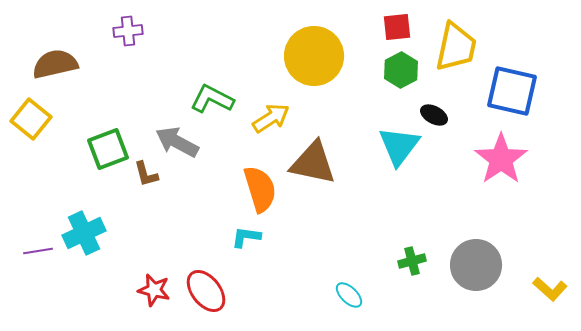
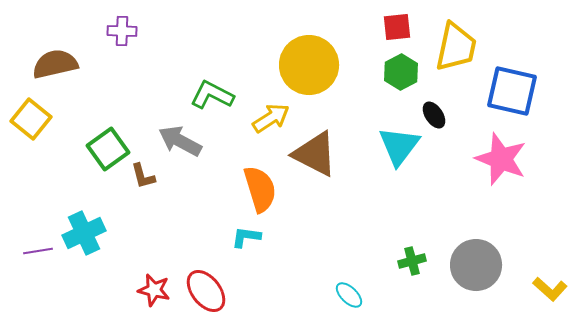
purple cross: moved 6 px left; rotated 8 degrees clockwise
yellow circle: moved 5 px left, 9 px down
green hexagon: moved 2 px down
green L-shape: moved 4 px up
black ellipse: rotated 28 degrees clockwise
gray arrow: moved 3 px right, 1 px up
green square: rotated 15 degrees counterclockwise
pink star: rotated 16 degrees counterclockwise
brown triangle: moved 2 px right, 9 px up; rotated 15 degrees clockwise
brown L-shape: moved 3 px left, 2 px down
